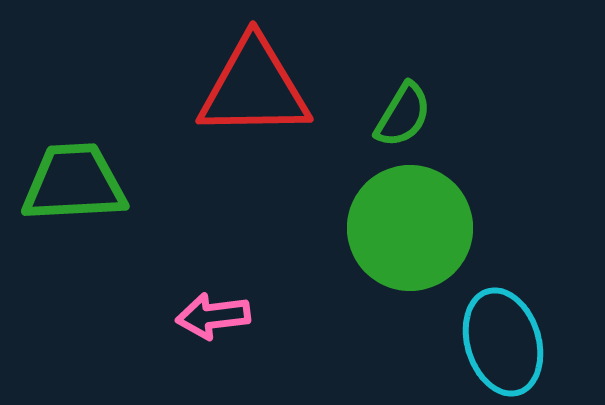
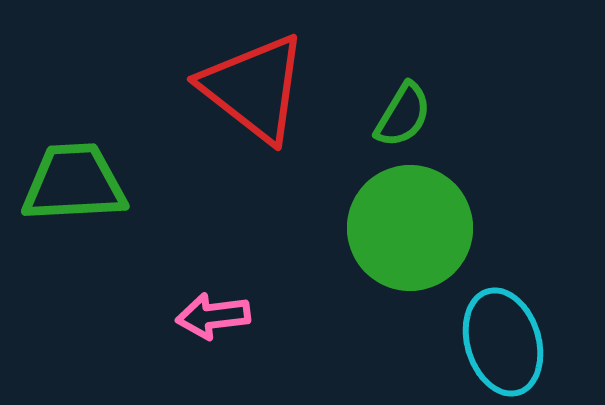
red triangle: rotated 39 degrees clockwise
